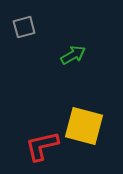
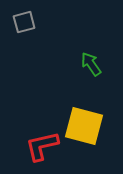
gray square: moved 5 px up
green arrow: moved 18 px right, 9 px down; rotated 95 degrees counterclockwise
